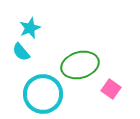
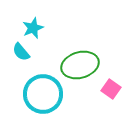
cyan star: moved 3 px right
